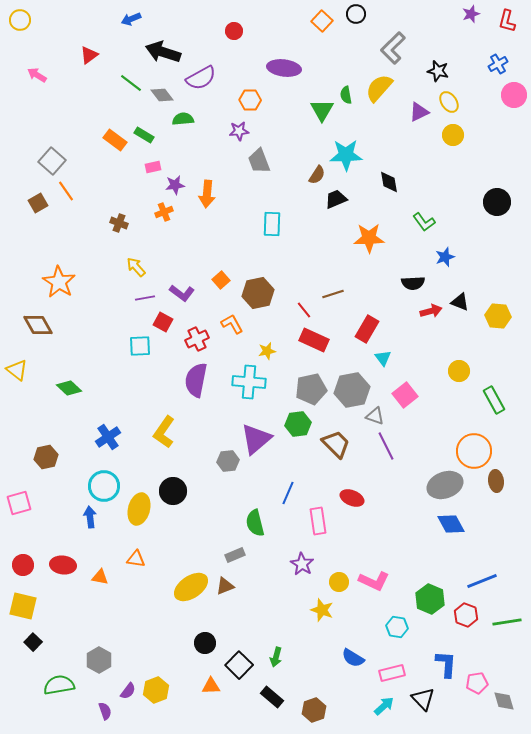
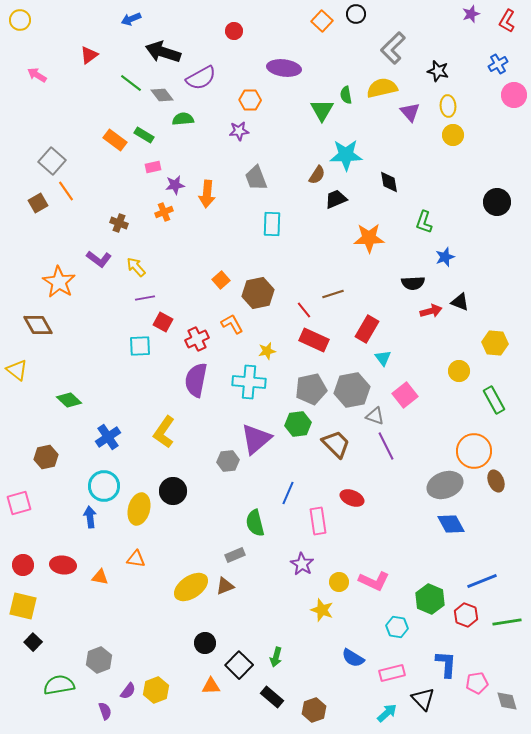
red L-shape at (507, 21): rotated 15 degrees clockwise
yellow semicircle at (379, 88): moved 3 px right; rotated 36 degrees clockwise
yellow ellipse at (449, 102): moved 1 px left, 4 px down; rotated 30 degrees clockwise
purple triangle at (419, 112): moved 9 px left; rotated 45 degrees counterclockwise
gray trapezoid at (259, 161): moved 3 px left, 17 px down
green L-shape at (424, 222): rotated 55 degrees clockwise
purple L-shape at (182, 293): moved 83 px left, 34 px up
yellow hexagon at (498, 316): moved 3 px left, 27 px down
green diamond at (69, 388): moved 12 px down
brown ellipse at (496, 481): rotated 15 degrees counterclockwise
gray hexagon at (99, 660): rotated 10 degrees clockwise
gray diamond at (504, 701): moved 3 px right
cyan arrow at (384, 706): moved 3 px right, 7 px down
